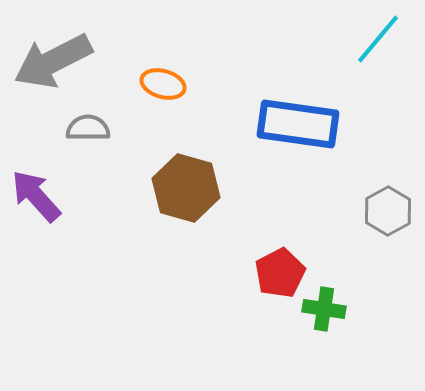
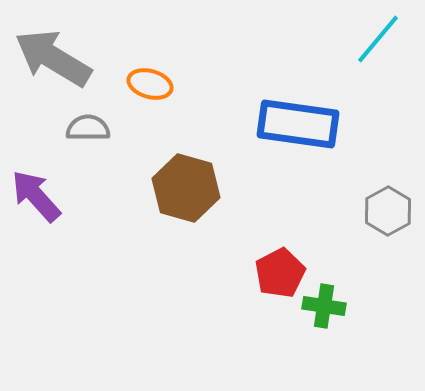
gray arrow: moved 3 px up; rotated 58 degrees clockwise
orange ellipse: moved 13 px left
green cross: moved 3 px up
